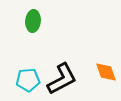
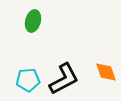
green ellipse: rotated 10 degrees clockwise
black L-shape: moved 2 px right
